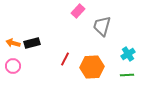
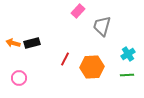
pink circle: moved 6 px right, 12 px down
